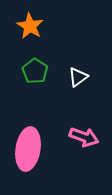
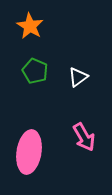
green pentagon: rotated 10 degrees counterclockwise
pink arrow: rotated 40 degrees clockwise
pink ellipse: moved 1 px right, 3 px down
